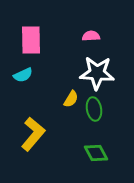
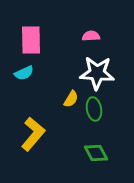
cyan semicircle: moved 1 px right, 2 px up
